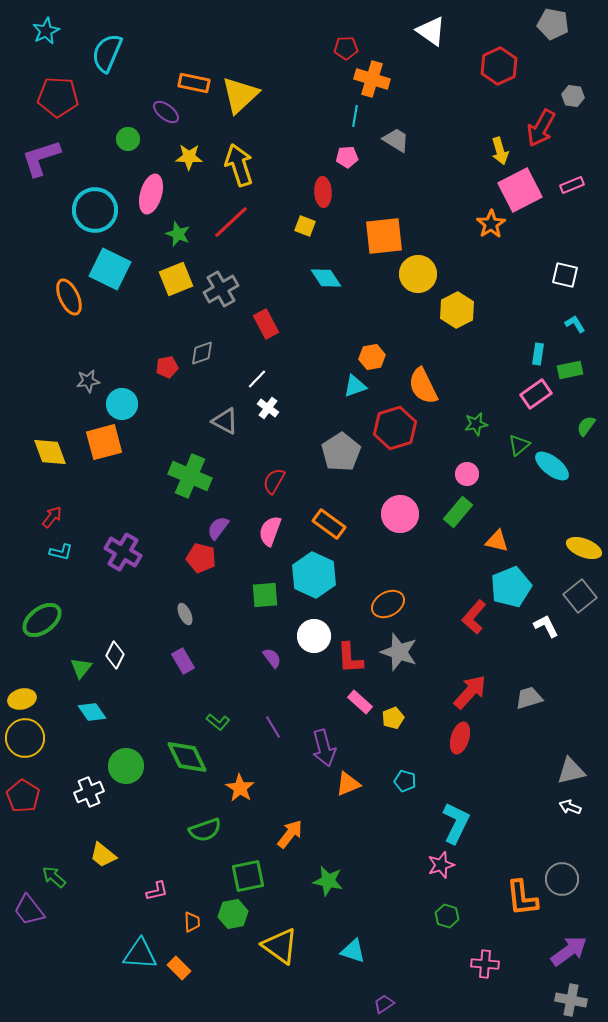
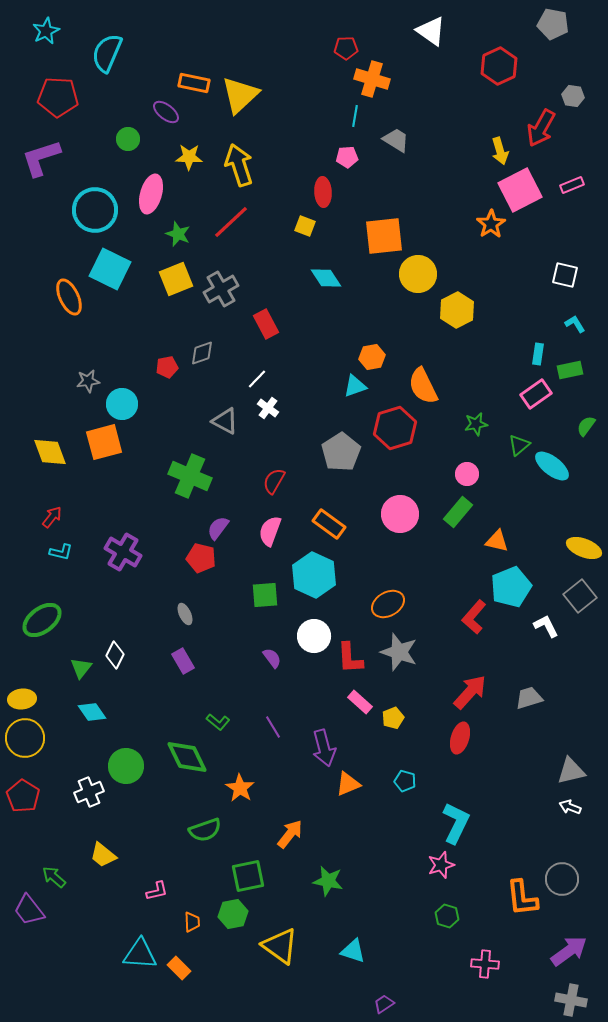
yellow ellipse at (22, 699): rotated 8 degrees clockwise
